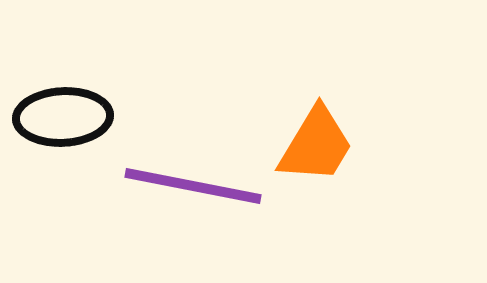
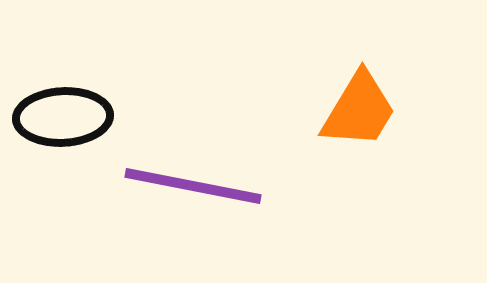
orange trapezoid: moved 43 px right, 35 px up
